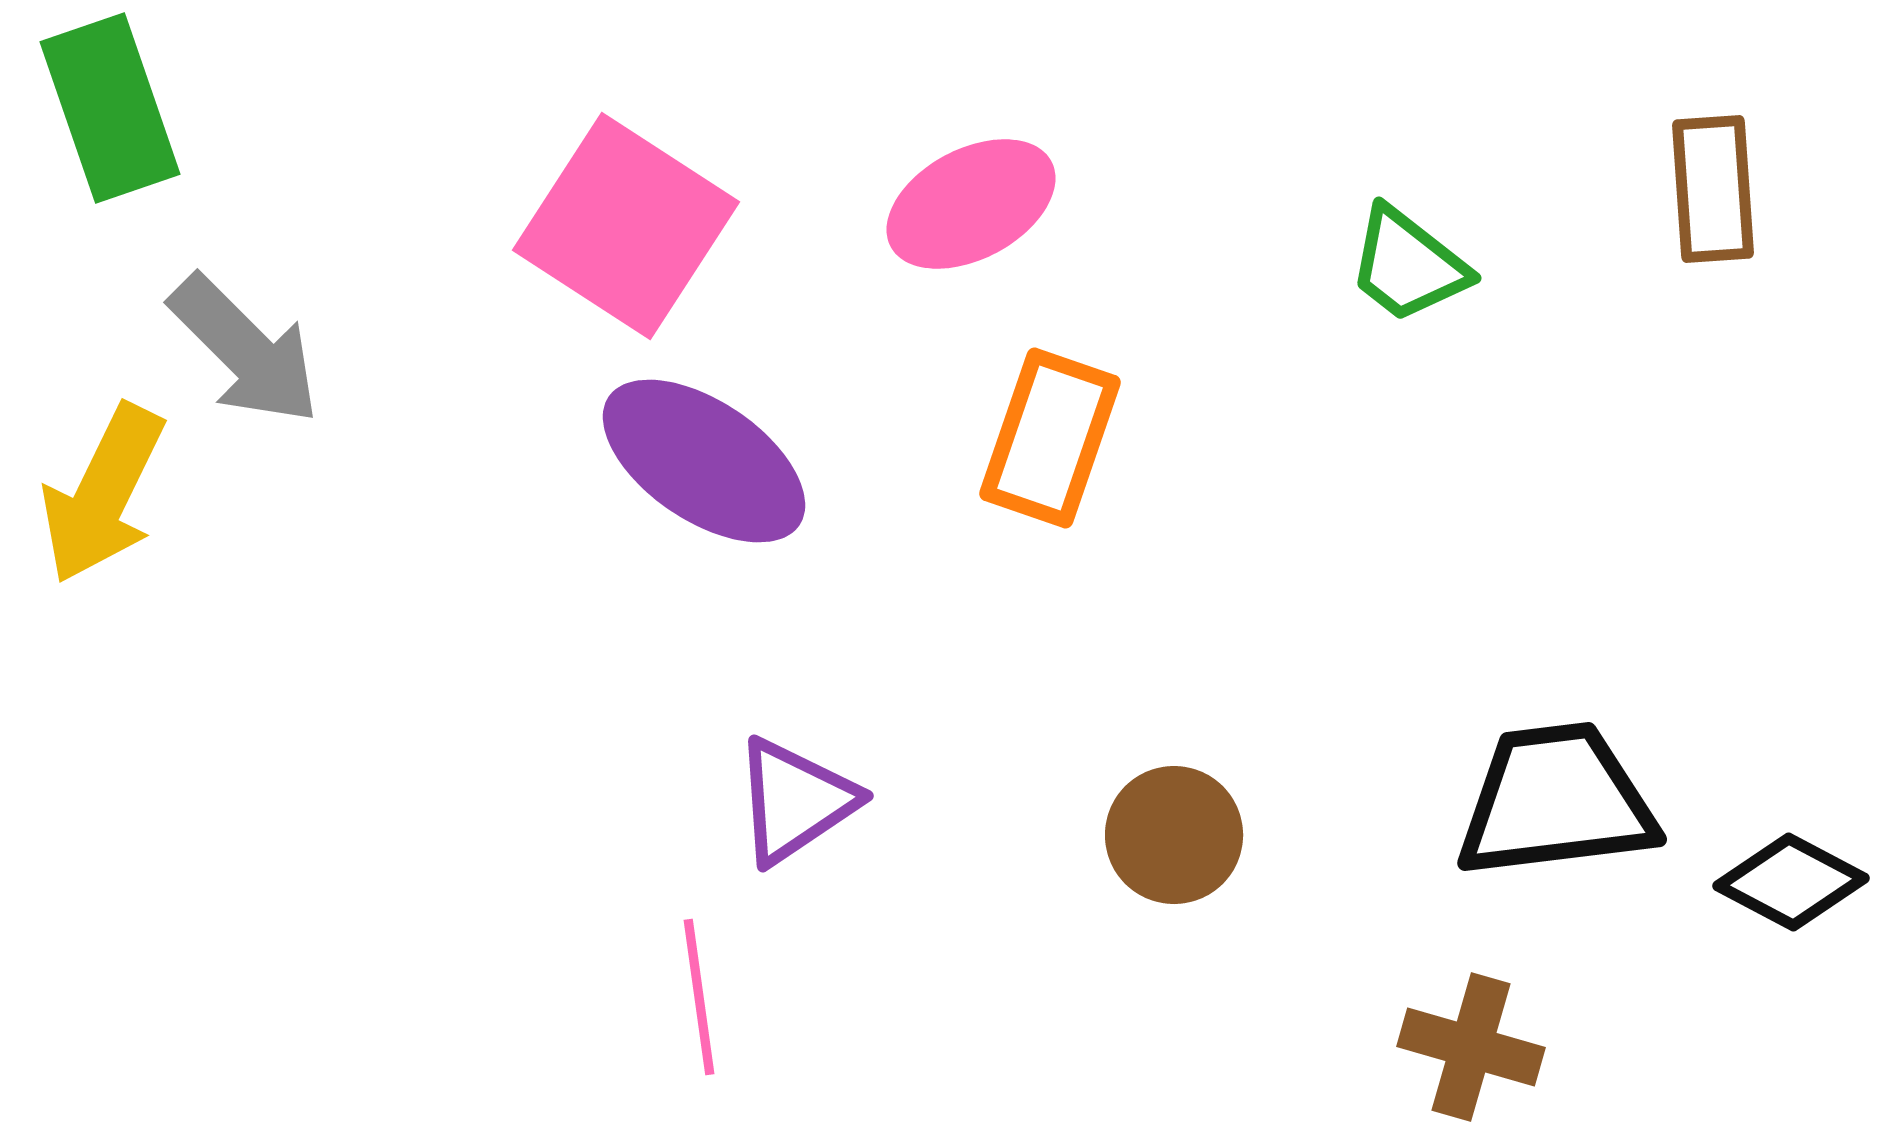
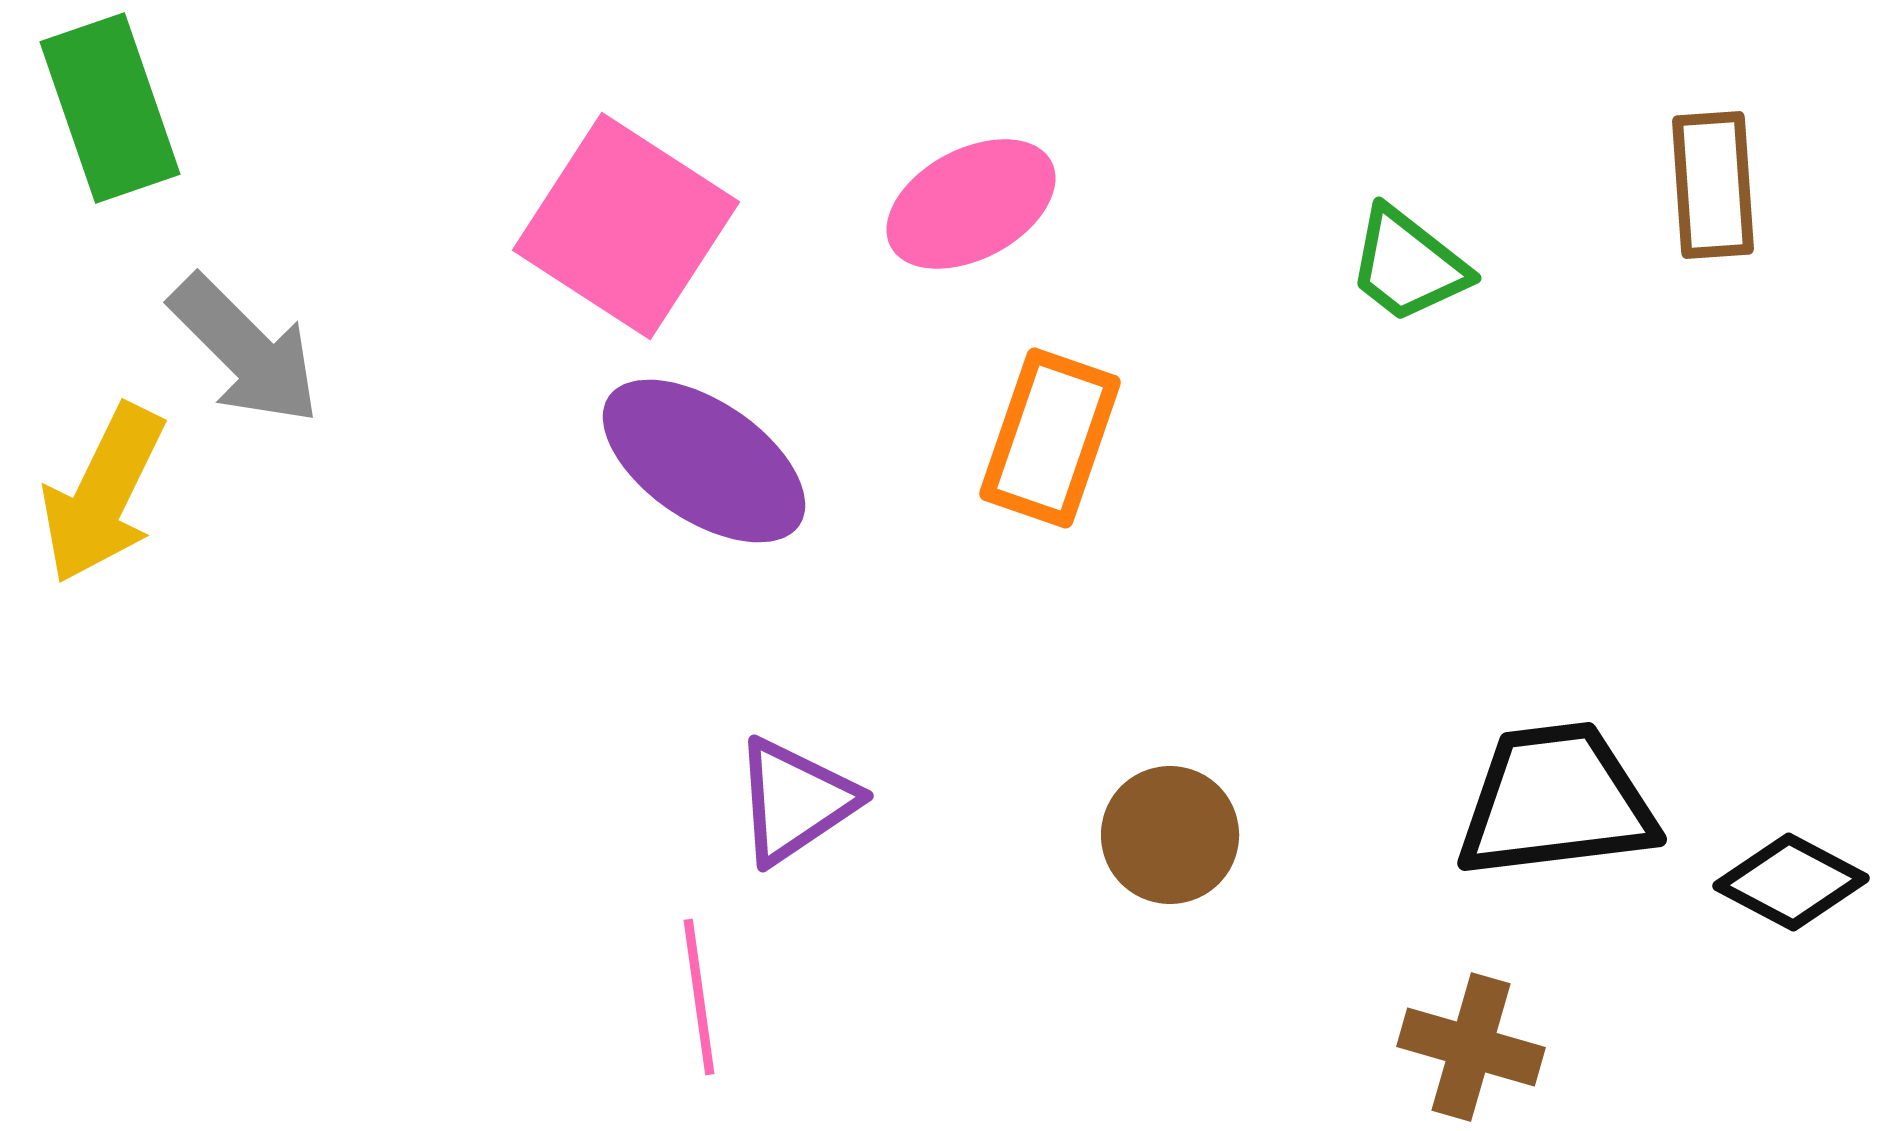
brown rectangle: moved 4 px up
brown circle: moved 4 px left
